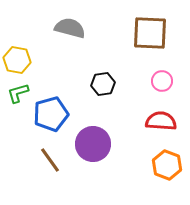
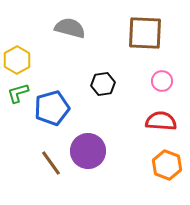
brown square: moved 5 px left
yellow hexagon: rotated 20 degrees clockwise
blue pentagon: moved 1 px right, 6 px up
purple circle: moved 5 px left, 7 px down
brown line: moved 1 px right, 3 px down
